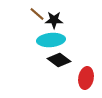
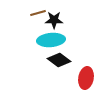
brown line: moved 1 px right, 1 px up; rotated 56 degrees counterclockwise
